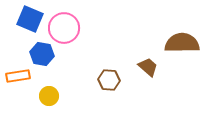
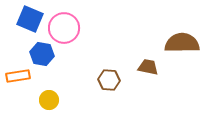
brown trapezoid: rotated 30 degrees counterclockwise
yellow circle: moved 4 px down
